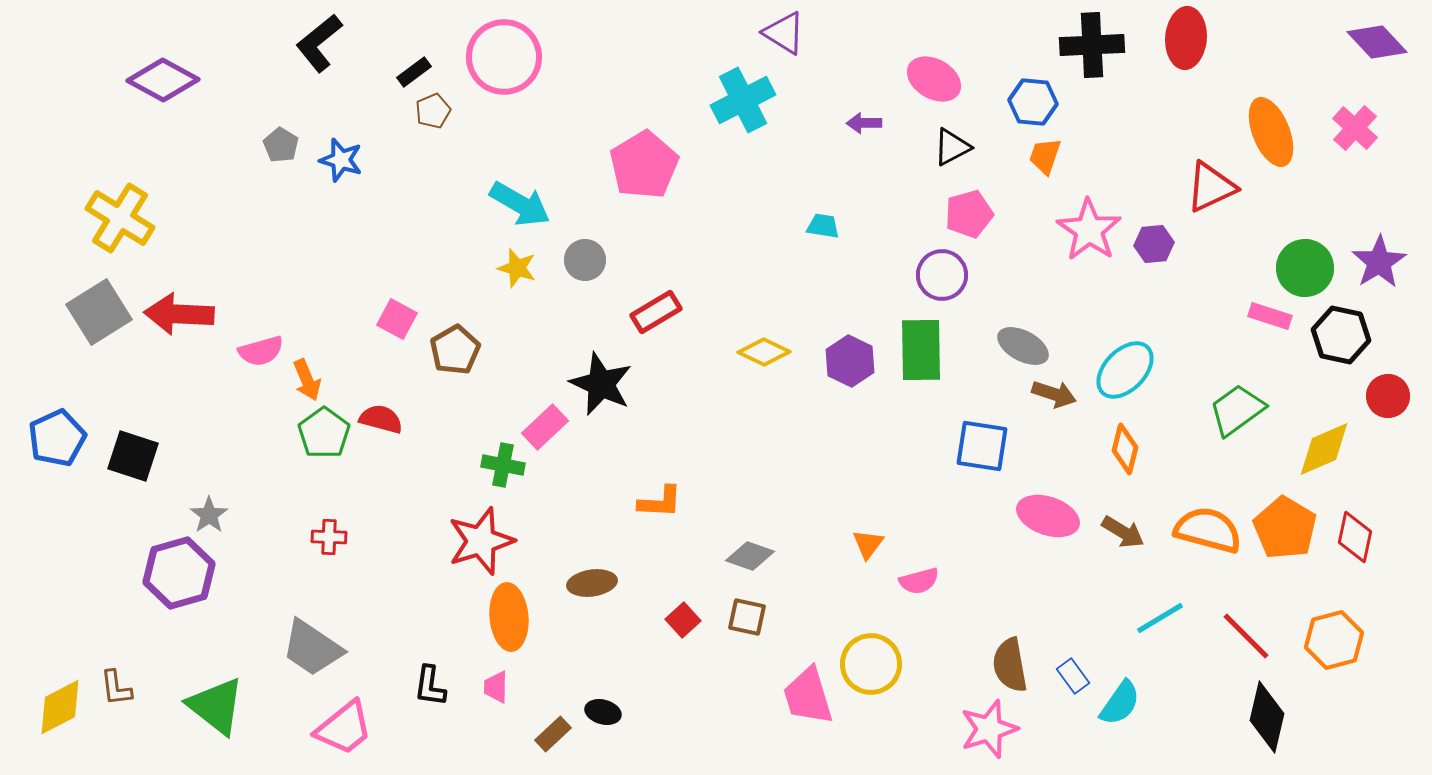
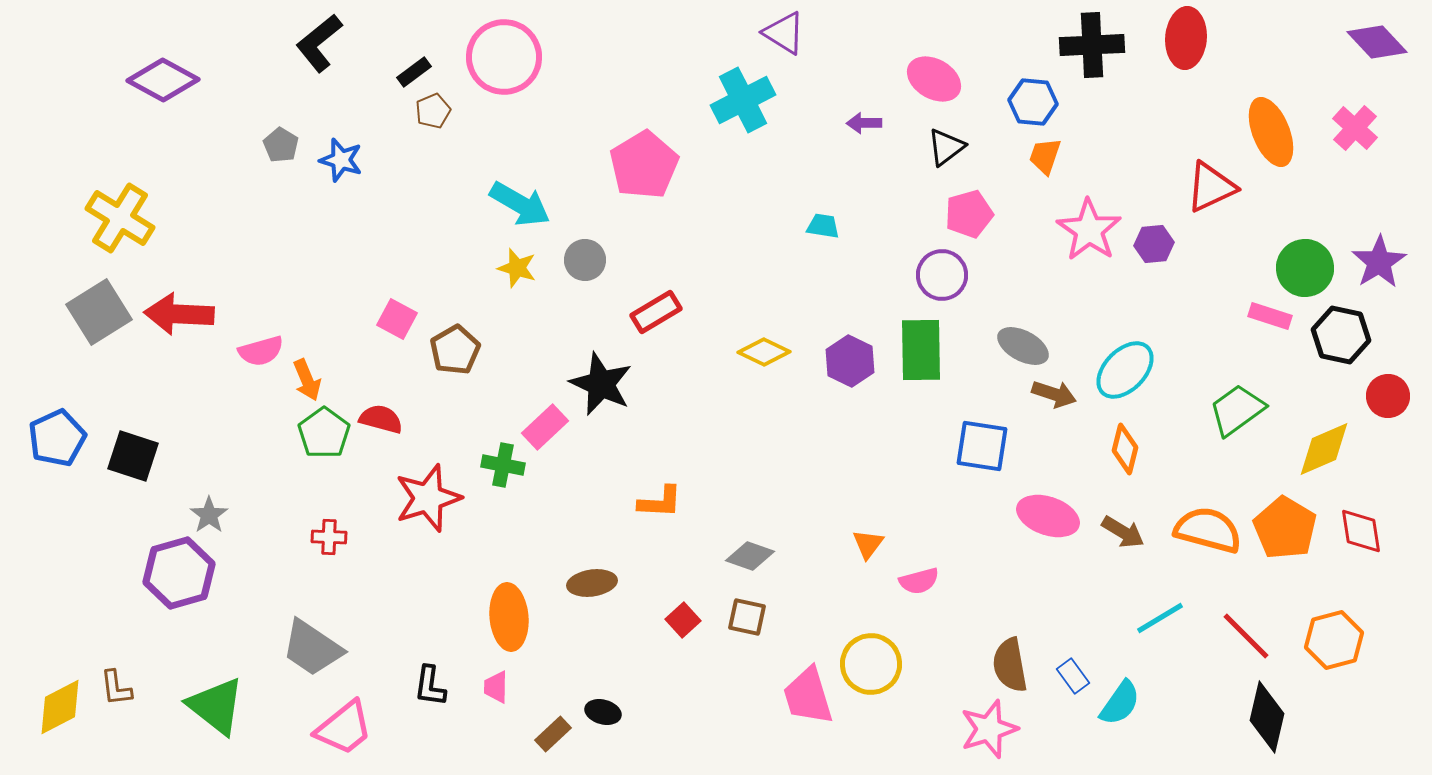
black triangle at (952, 147): moved 6 px left; rotated 9 degrees counterclockwise
red diamond at (1355, 537): moved 6 px right, 6 px up; rotated 21 degrees counterclockwise
red star at (481, 541): moved 53 px left, 43 px up
